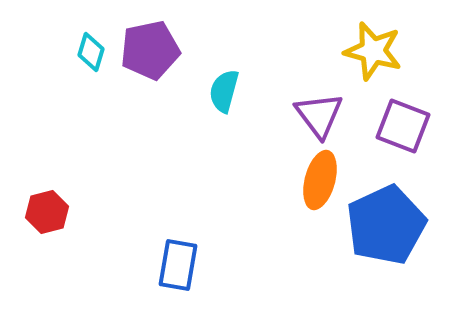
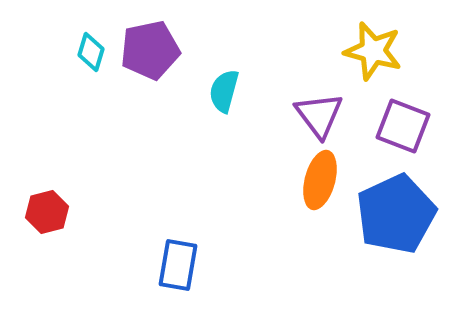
blue pentagon: moved 10 px right, 11 px up
